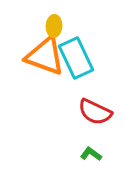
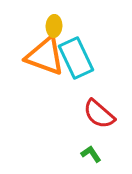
red semicircle: moved 4 px right, 2 px down; rotated 16 degrees clockwise
green L-shape: rotated 20 degrees clockwise
